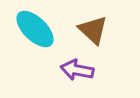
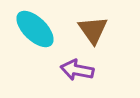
brown triangle: rotated 12 degrees clockwise
